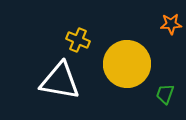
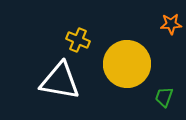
green trapezoid: moved 1 px left, 3 px down
